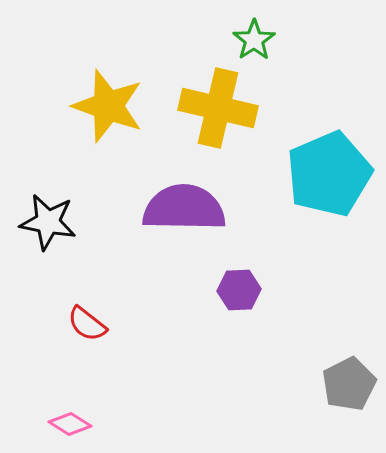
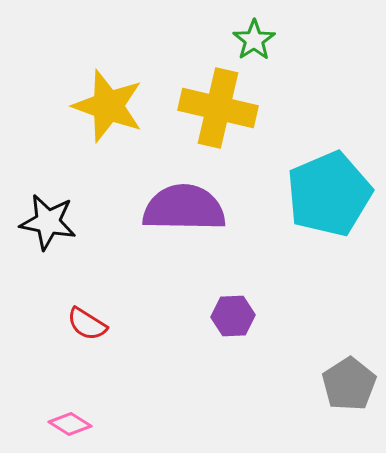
cyan pentagon: moved 20 px down
purple hexagon: moved 6 px left, 26 px down
red semicircle: rotated 6 degrees counterclockwise
gray pentagon: rotated 6 degrees counterclockwise
